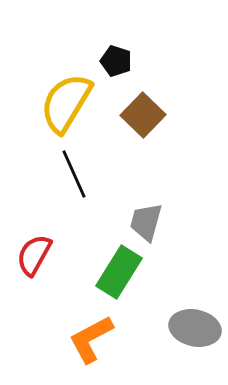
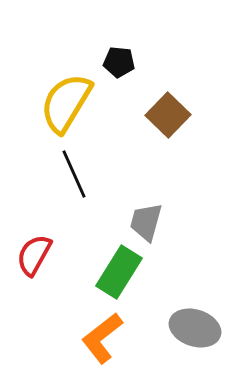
black pentagon: moved 3 px right, 1 px down; rotated 12 degrees counterclockwise
brown square: moved 25 px right
gray ellipse: rotated 6 degrees clockwise
orange L-shape: moved 11 px right, 1 px up; rotated 10 degrees counterclockwise
